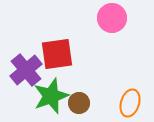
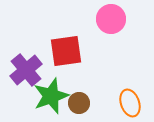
pink circle: moved 1 px left, 1 px down
red square: moved 9 px right, 3 px up
orange ellipse: rotated 36 degrees counterclockwise
